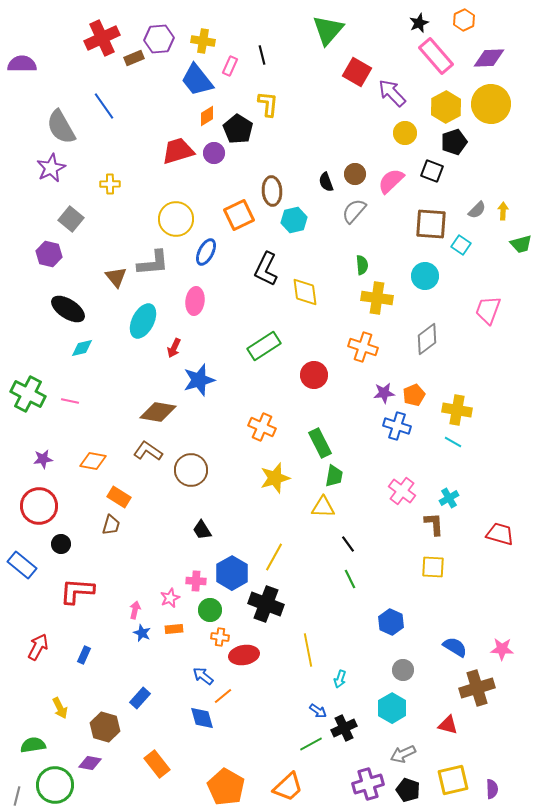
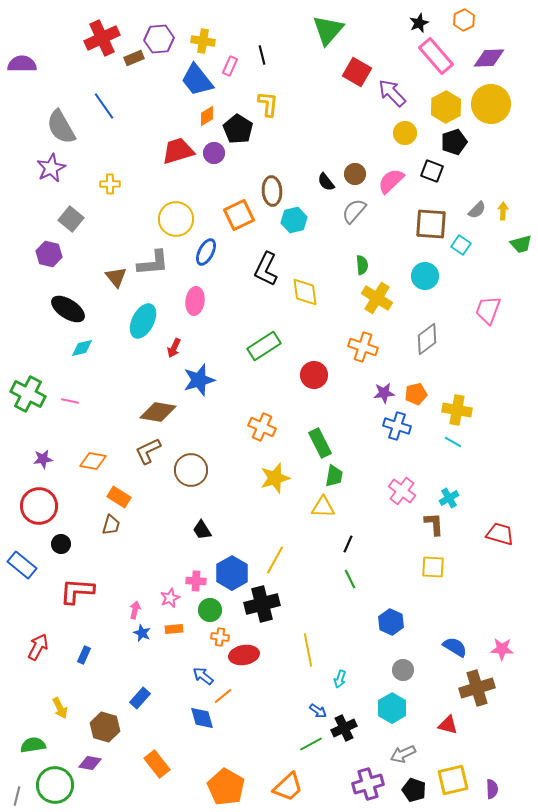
black semicircle at (326, 182): rotated 18 degrees counterclockwise
yellow cross at (377, 298): rotated 24 degrees clockwise
orange pentagon at (414, 395): moved 2 px right, 1 px up; rotated 10 degrees clockwise
brown L-shape at (148, 451): rotated 60 degrees counterclockwise
black line at (348, 544): rotated 60 degrees clockwise
yellow line at (274, 557): moved 1 px right, 3 px down
black cross at (266, 604): moved 4 px left; rotated 36 degrees counterclockwise
black pentagon at (408, 790): moved 6 px right
